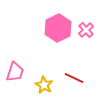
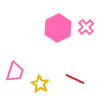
pink cross: moved 3 px up
red line: moved 1 px right, 1 px down
yellow star: moved 4 px left, 1 px up
